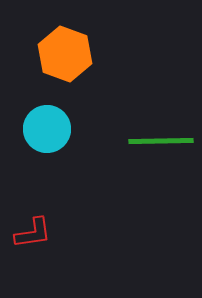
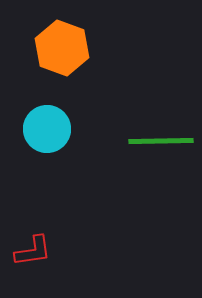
orange hexagon: moved 3 px left, 6 px up
red L-shape: moved 18 px down
